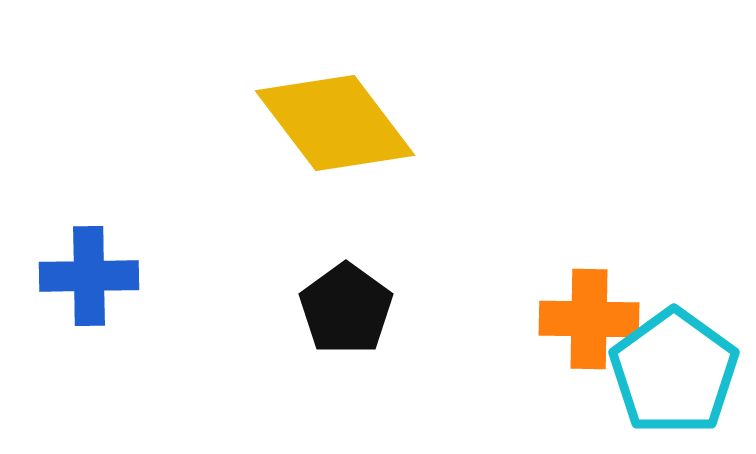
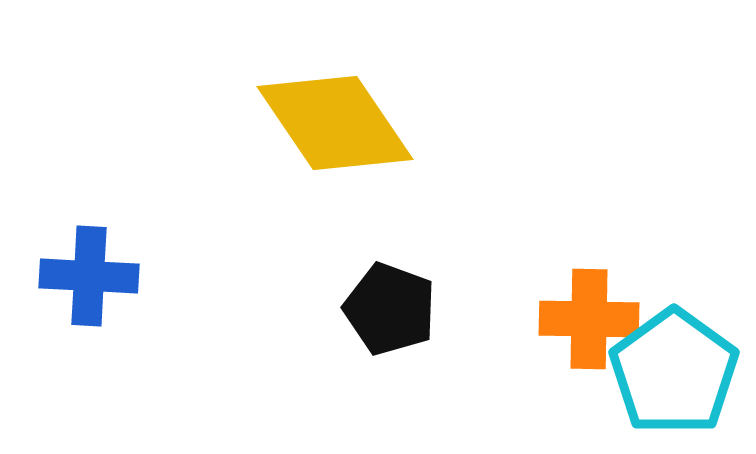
yellow diamond: rotated 3 degrees clockwise
blue cross: rotated 4 degrees clockwise
black pentagon: moved 44 px right; rotated 16 degrees counterclockwise
